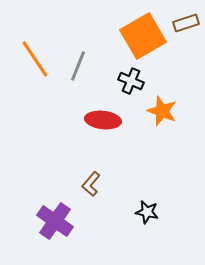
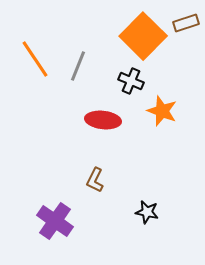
orange square: rotated 15 degrees counterclockwise
brown L-shape: moved 4 px right, 4 px up; rotated 15 degrees counterclockwise
